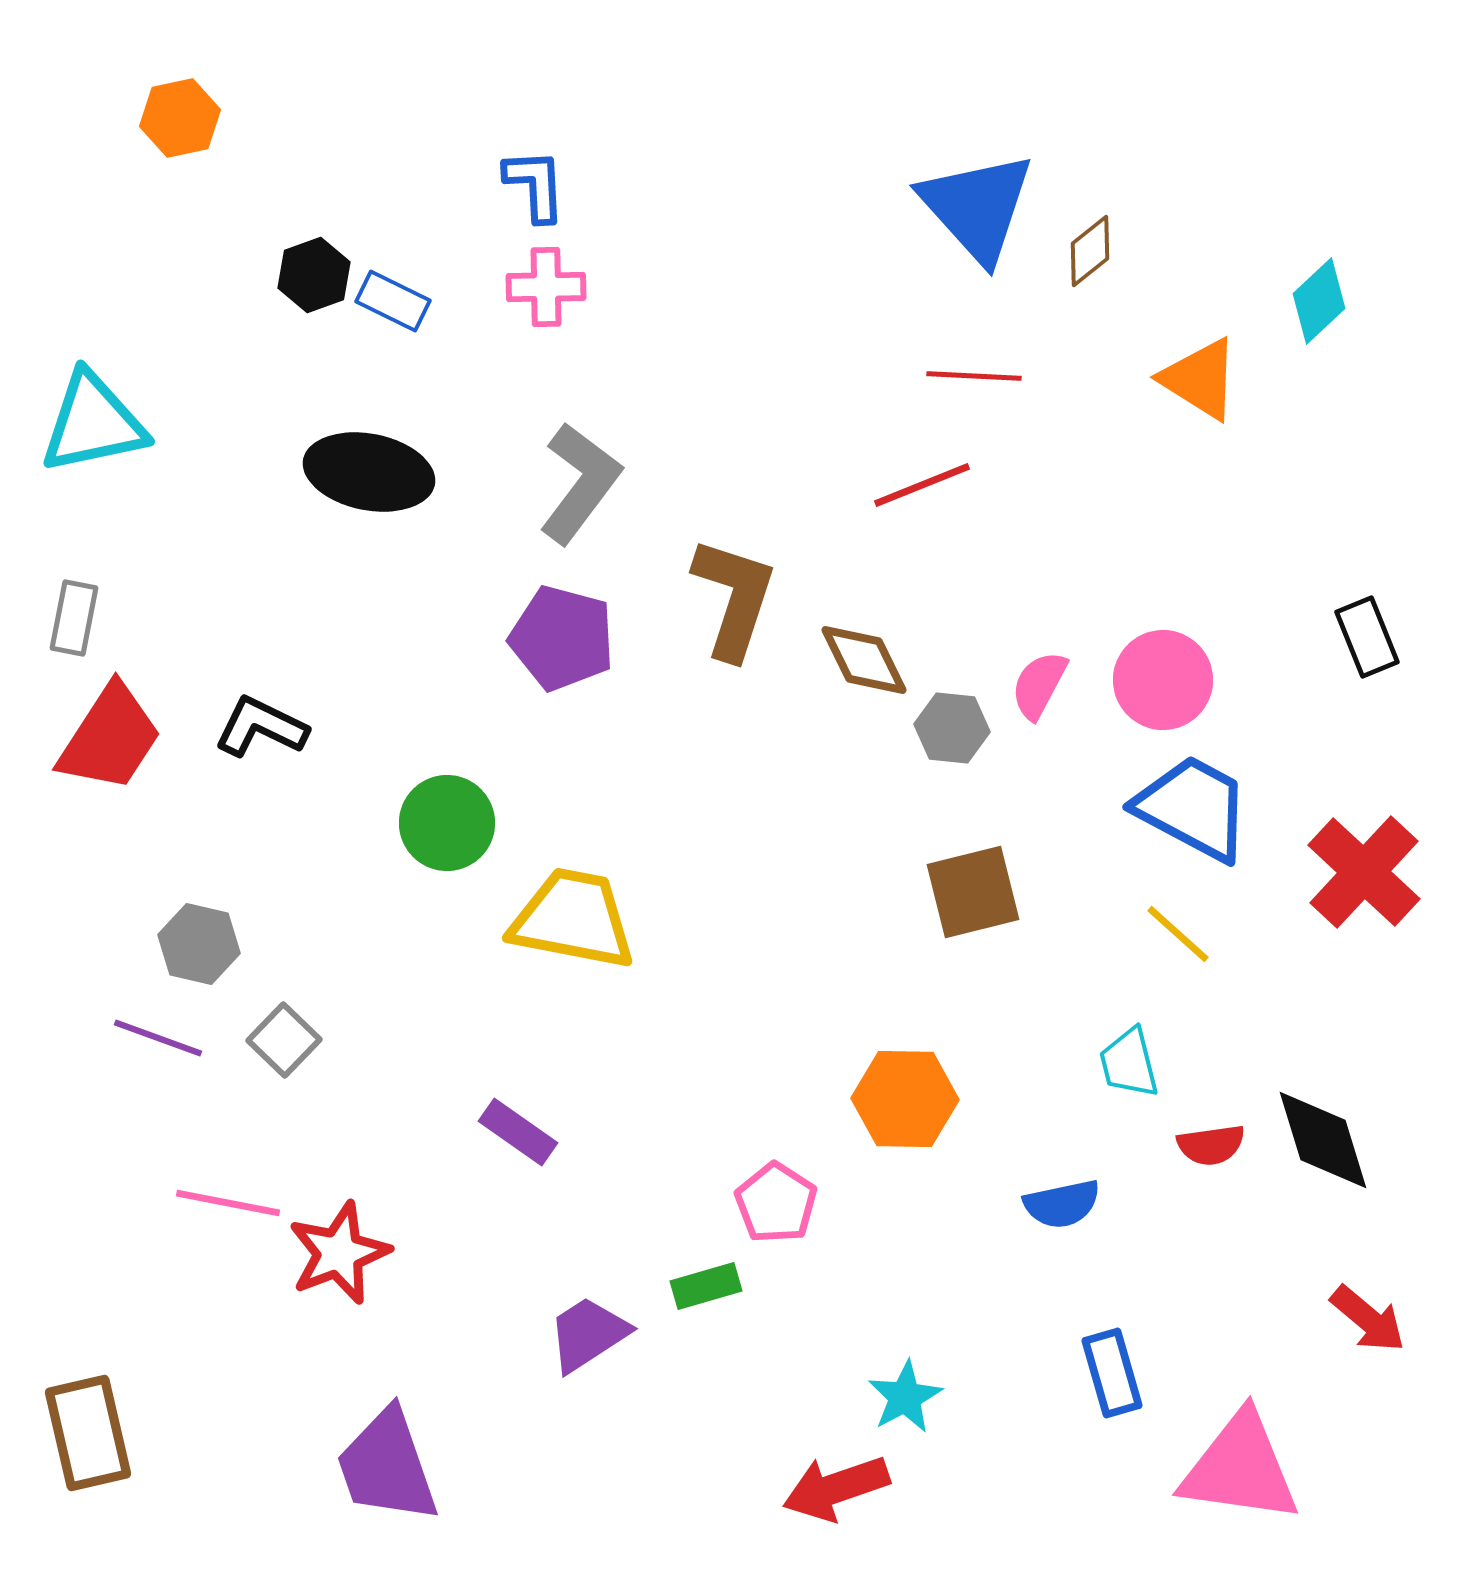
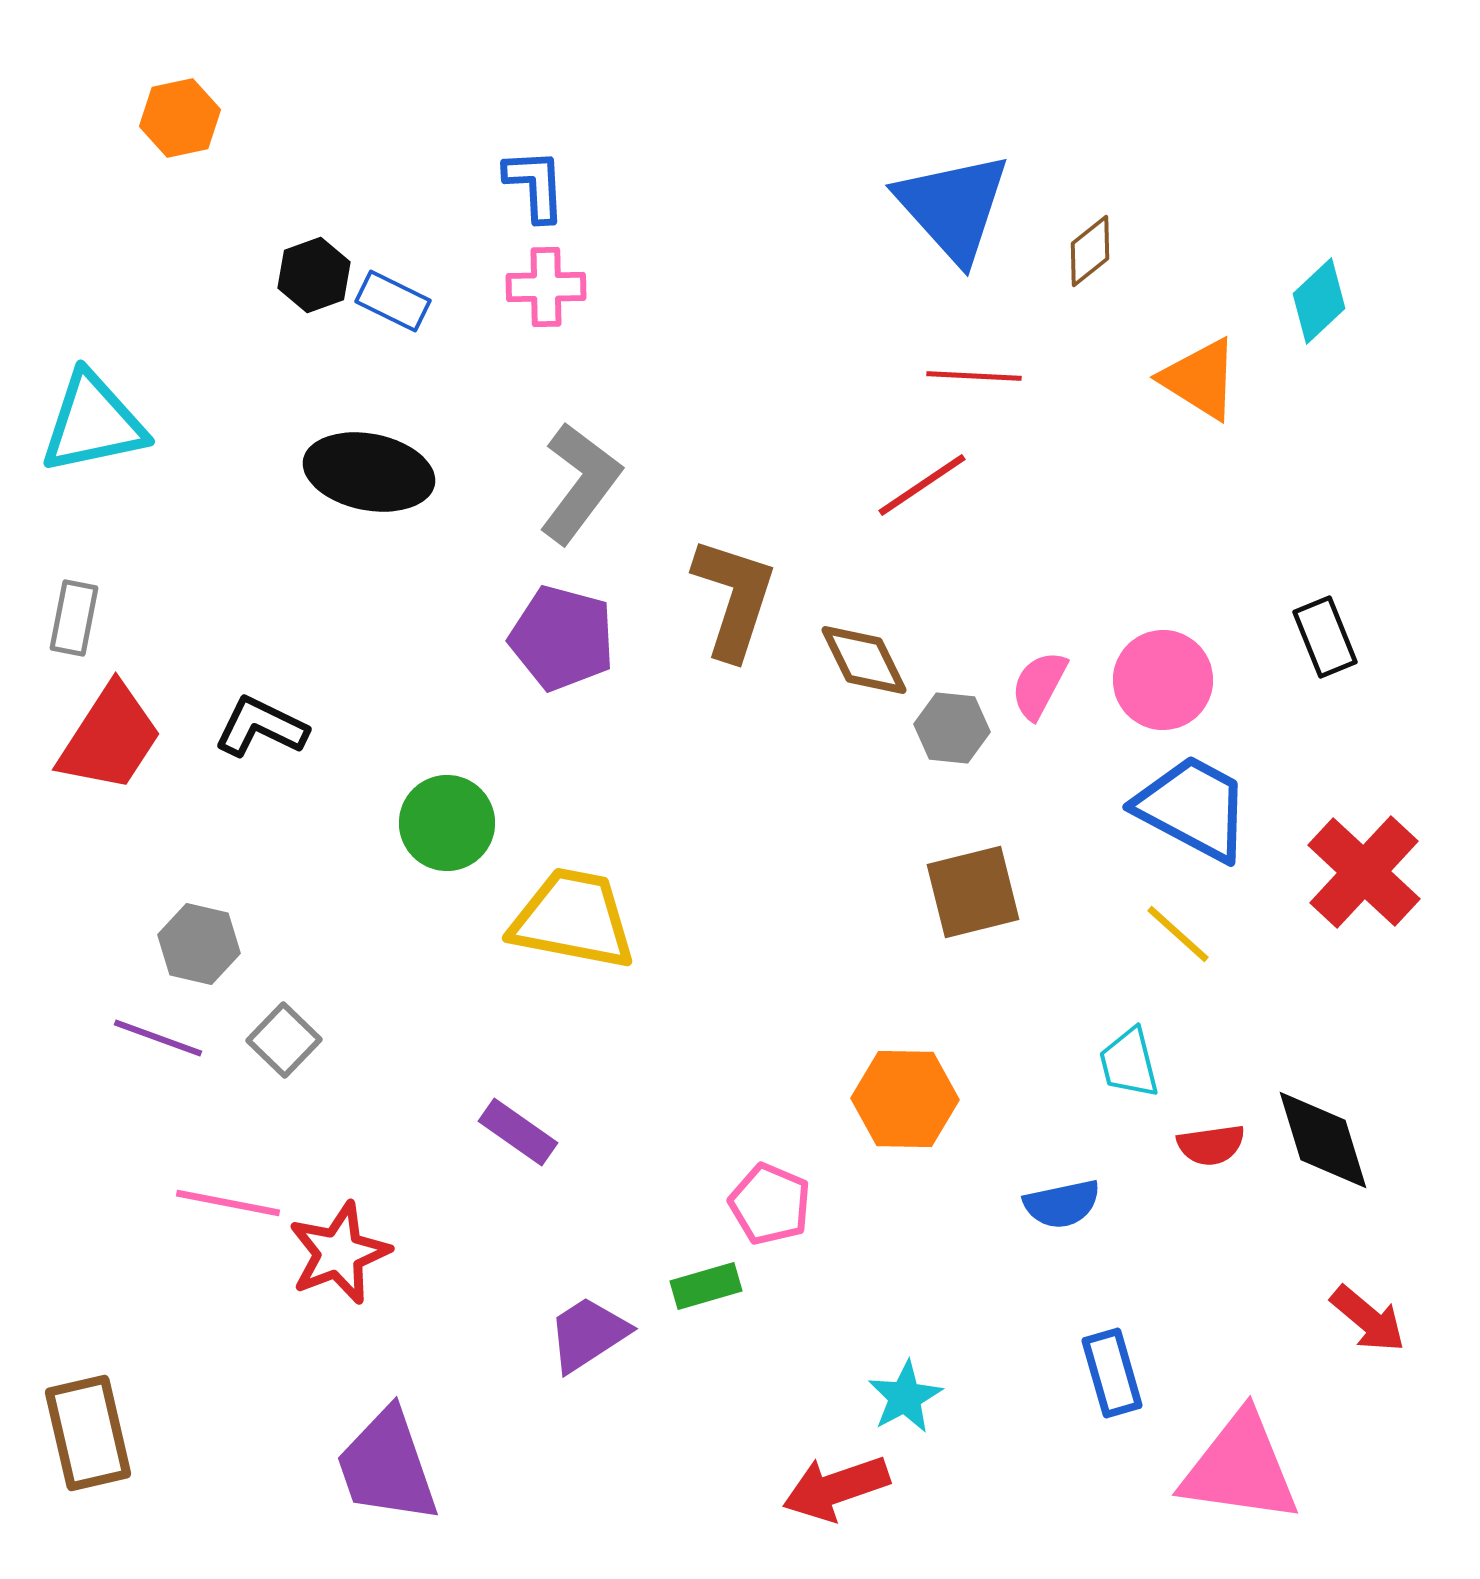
blue triangle at (977, 207): moved 24 px left
red line at (922, 485): rotated 12 degrees counterclockwise
black rectangle at (1367, 637): moved 42 px left
pink pentagon at (776, 1203): moved 6 px left, 1 px down; rotated 10 degrees counterclockwise
